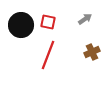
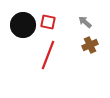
gray arrow: moved 3 px down; rotated 104 degrees counterclockwise
black circle: moved 2 px right
brown cross: moved 2 px left, 7 px up
